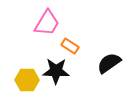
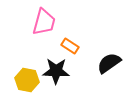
pink trapezoid: moved 3 px left, 1 px up; rotated 16 degrees counterclockwise
yellow hexagon: rotated 10 degrees clockwise
